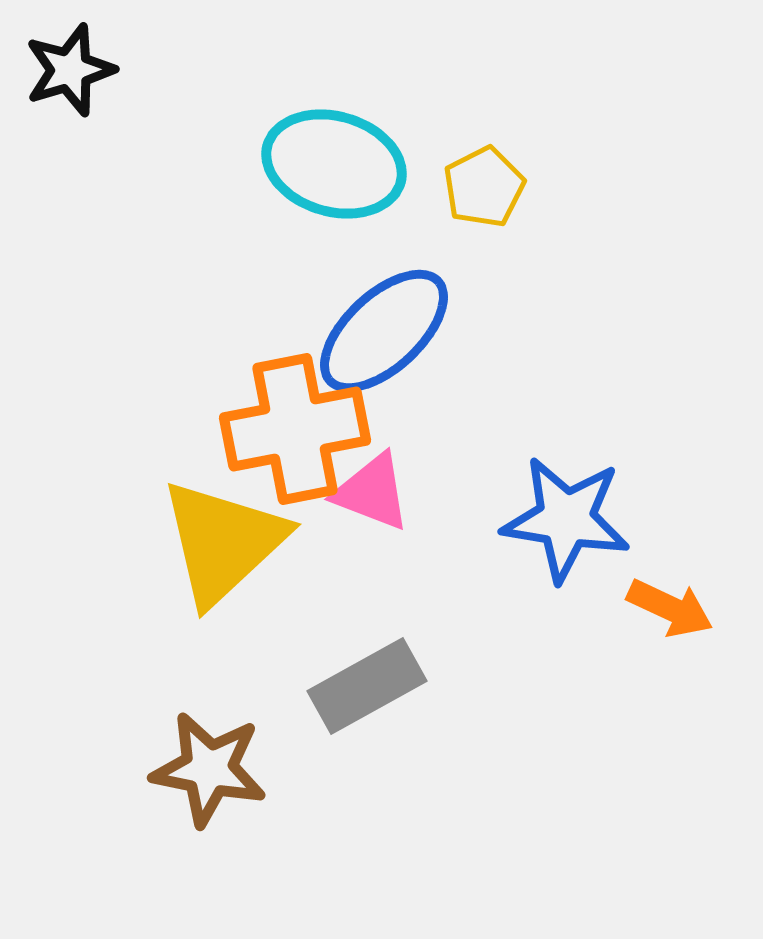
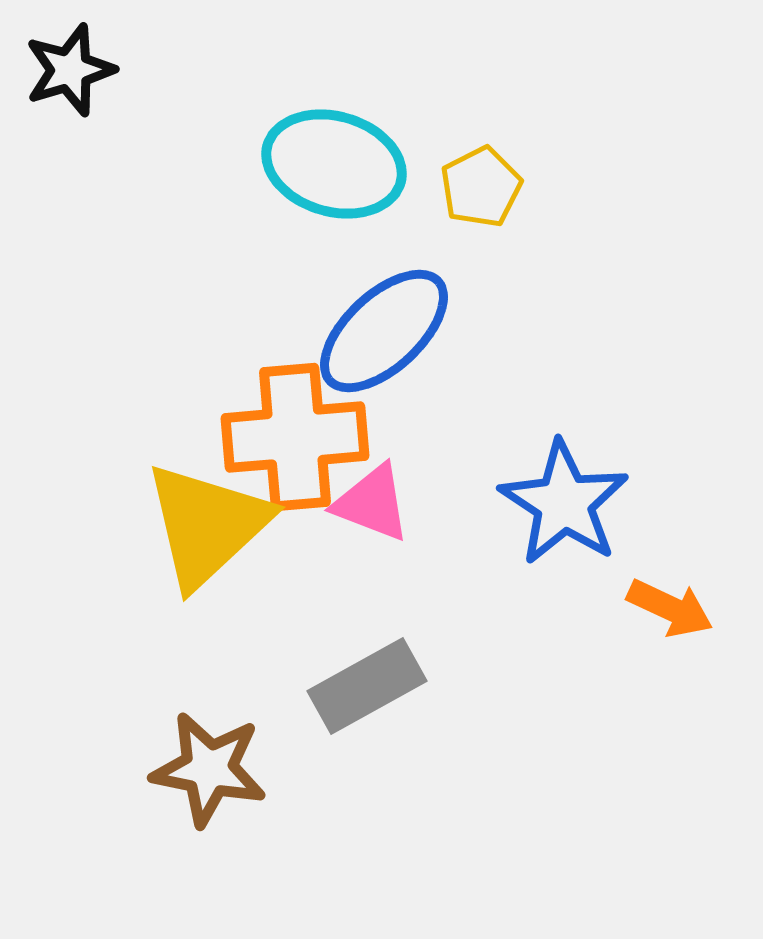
yellow pentagon: moved 3 px left
orange cross: moved 8 px down; rotated 6 degrees clockwise
pink triangle: moved 11 px down
blue star: moved 2 px left, 16 px up; rotated 24 degrees clockwise
yellow triangle: moved 16 px left, 17 px up
